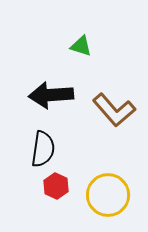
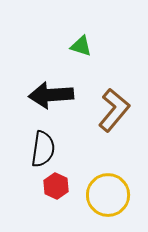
brown L-shape: rotated 99 degrees counterclockwise
